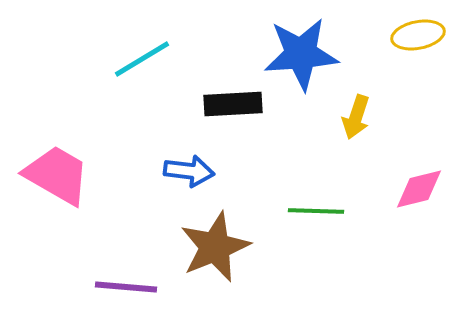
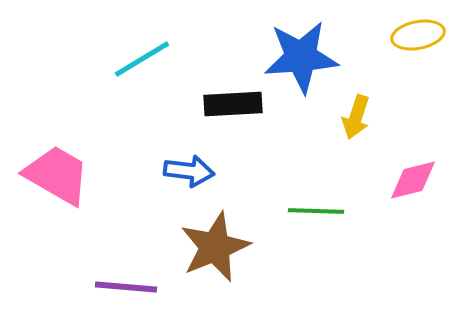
blue star: moved 3 px down
pink diamond: moved 6 px left, 9 px up
